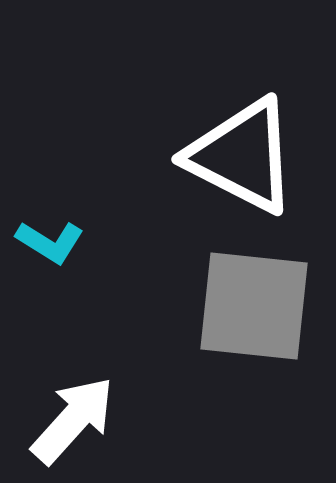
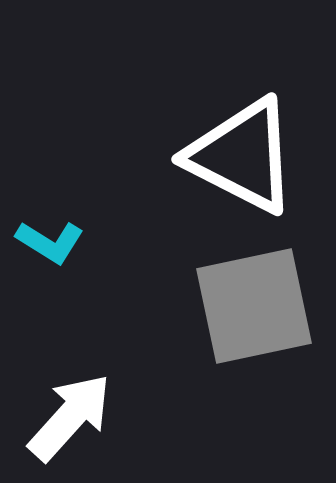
gray square: rotated 18 degrees counterclockwise
white arrow: moved 3 px left, 3 px up
